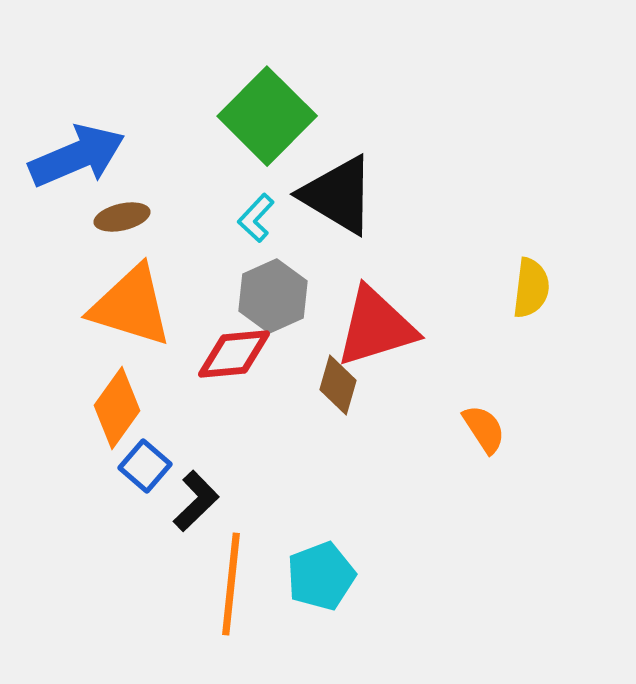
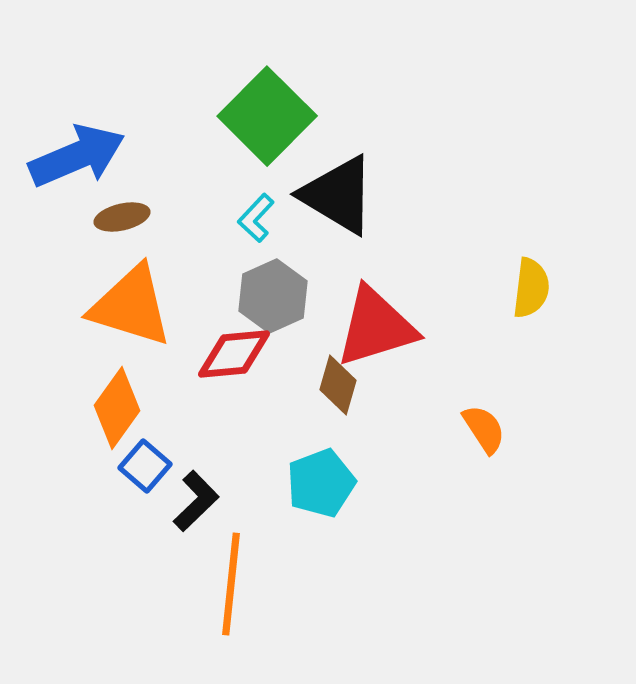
cyan pentagon: moved 93 px up
